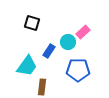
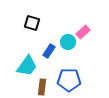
blue pentagon: moved 9 px left, 10 px down
